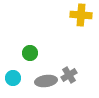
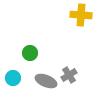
gray ellipse: rotated 30 degrees clockwise
